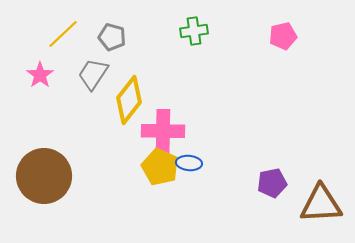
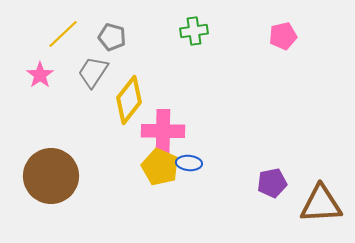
gray trapezoid: moved 2 px up
brown circle: moved 7 px right
